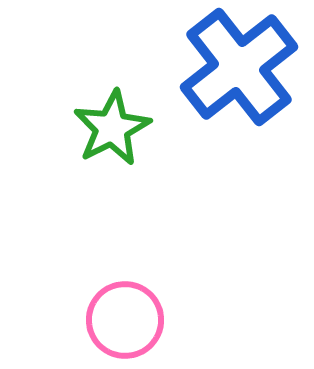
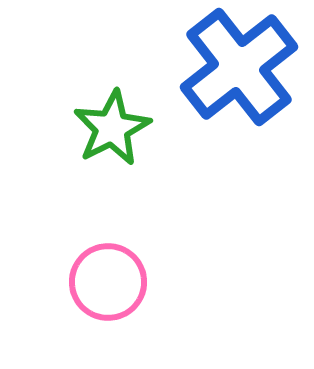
pink circle: moved 17 px left, 38 px up
